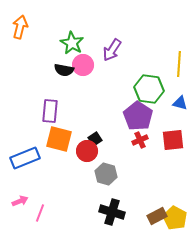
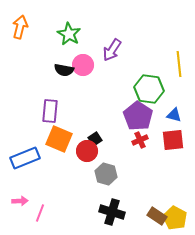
green star: moved 3 px left, 9 px up
yellow line: rotated 10 degrees counterclockwise
blue triangle: moved 6 px left, 12 px down
orange square: rotated 8 degrees clockwise
pink arrow: rotated 21 degrees clockwise
brown rectangle: rotated 60 degrees clockwise
